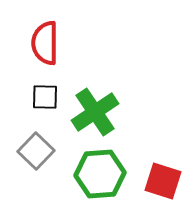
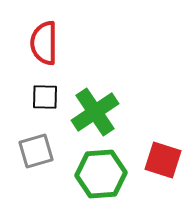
red semicircle: moved 1 px left
gray square: rotated 30 degrees clockwise
green hexagon: moved 1 px right
red square: moved 21 px up
